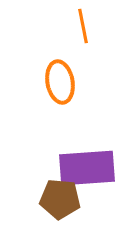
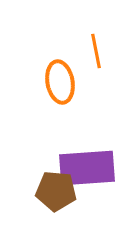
orange line: moved 13 px right, 25 px down
brown pentagon: moved 4 px left, 8 px up
